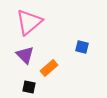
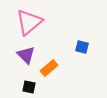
purple triangle: moved 1 px right
